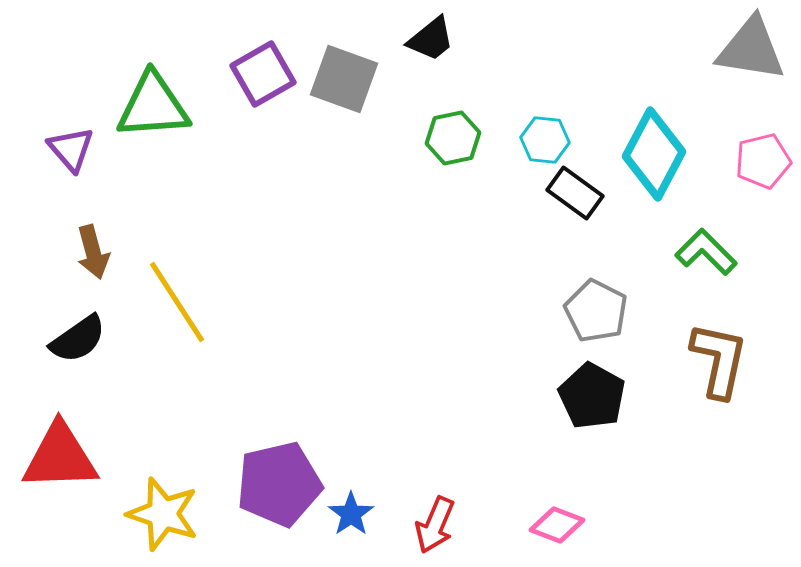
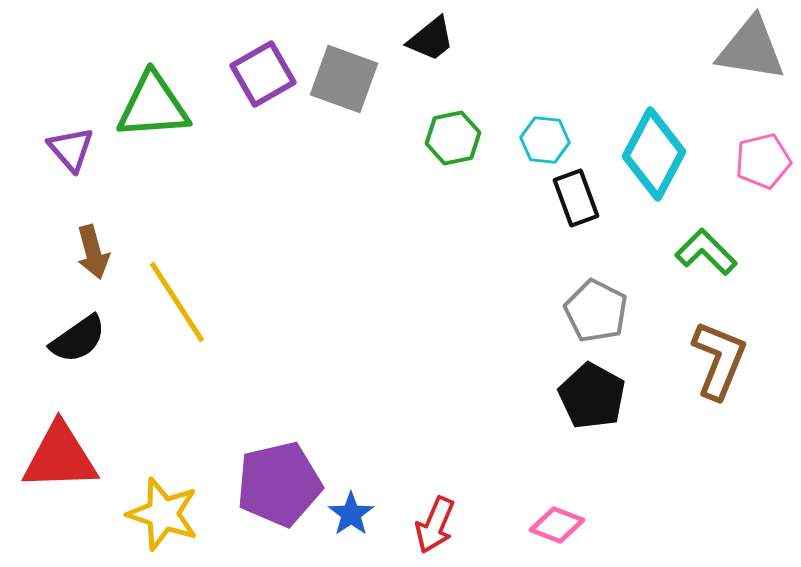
black rectangle: moved 1 px right, 5 px down; rotated 34 degrees clockwise
brown L-shape: rotated 10 degrees clockwise
